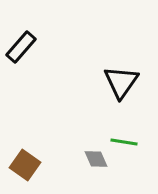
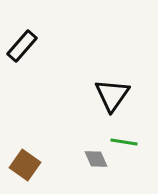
black rectangle: moved 1 px right, 1 px up
black triangle: moved 9 px left, 13 px down
